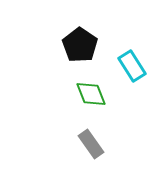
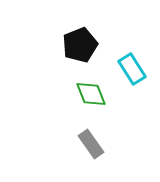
black pentagon: rotated 16 degrees clockwise
cyan rectangle: moved 3 px down
